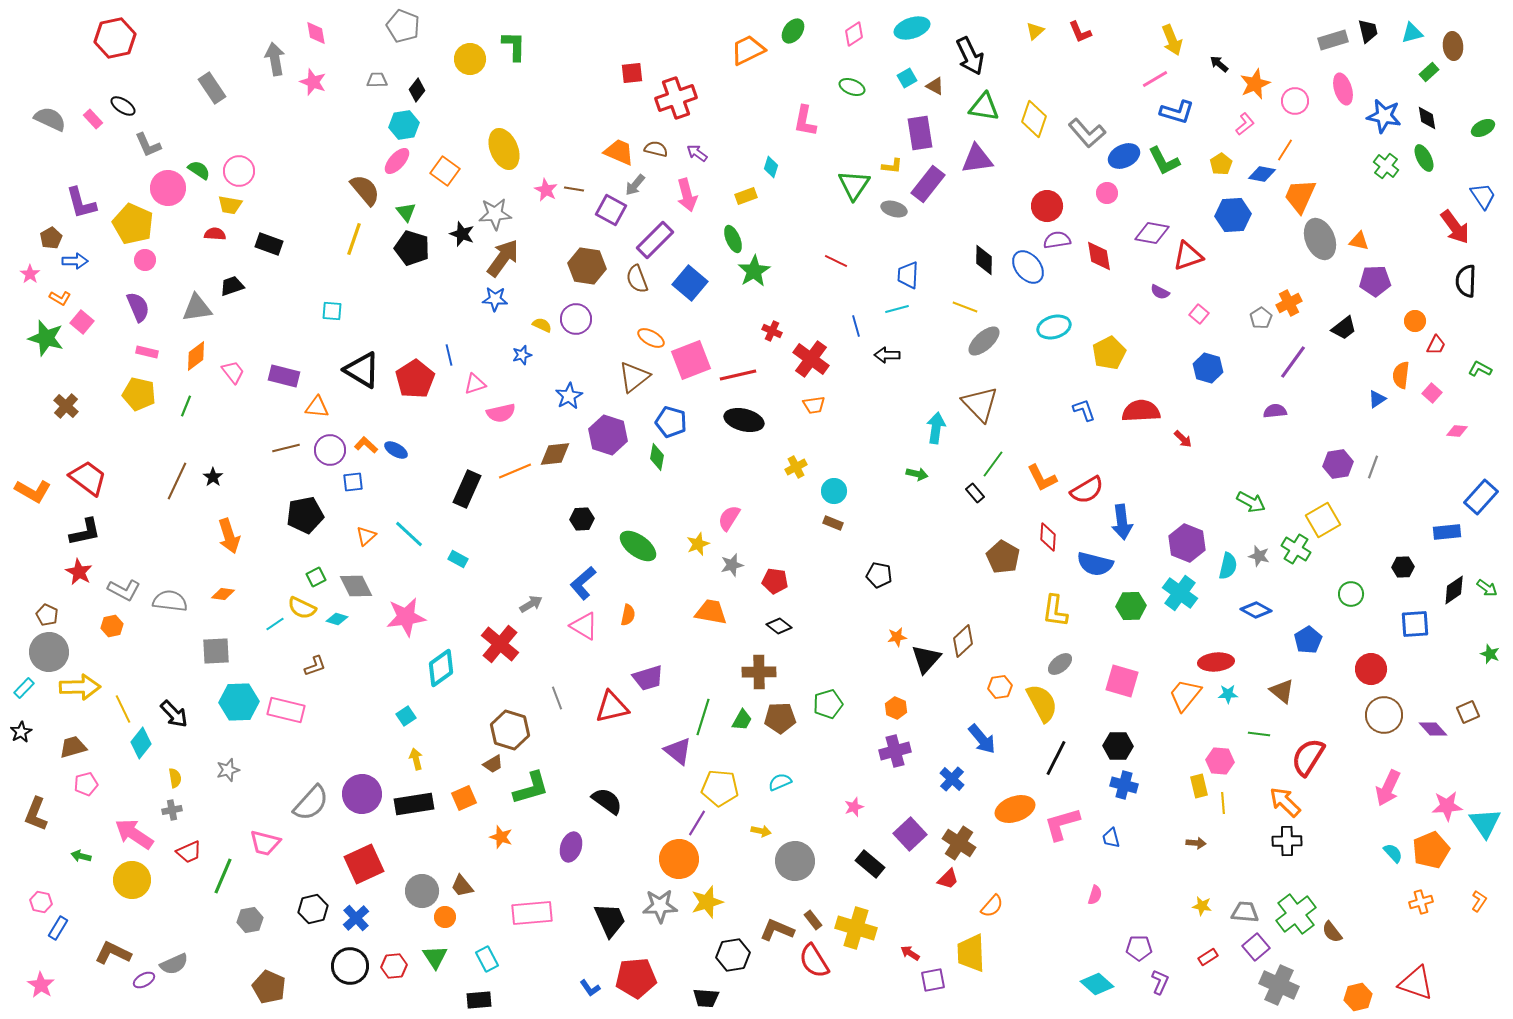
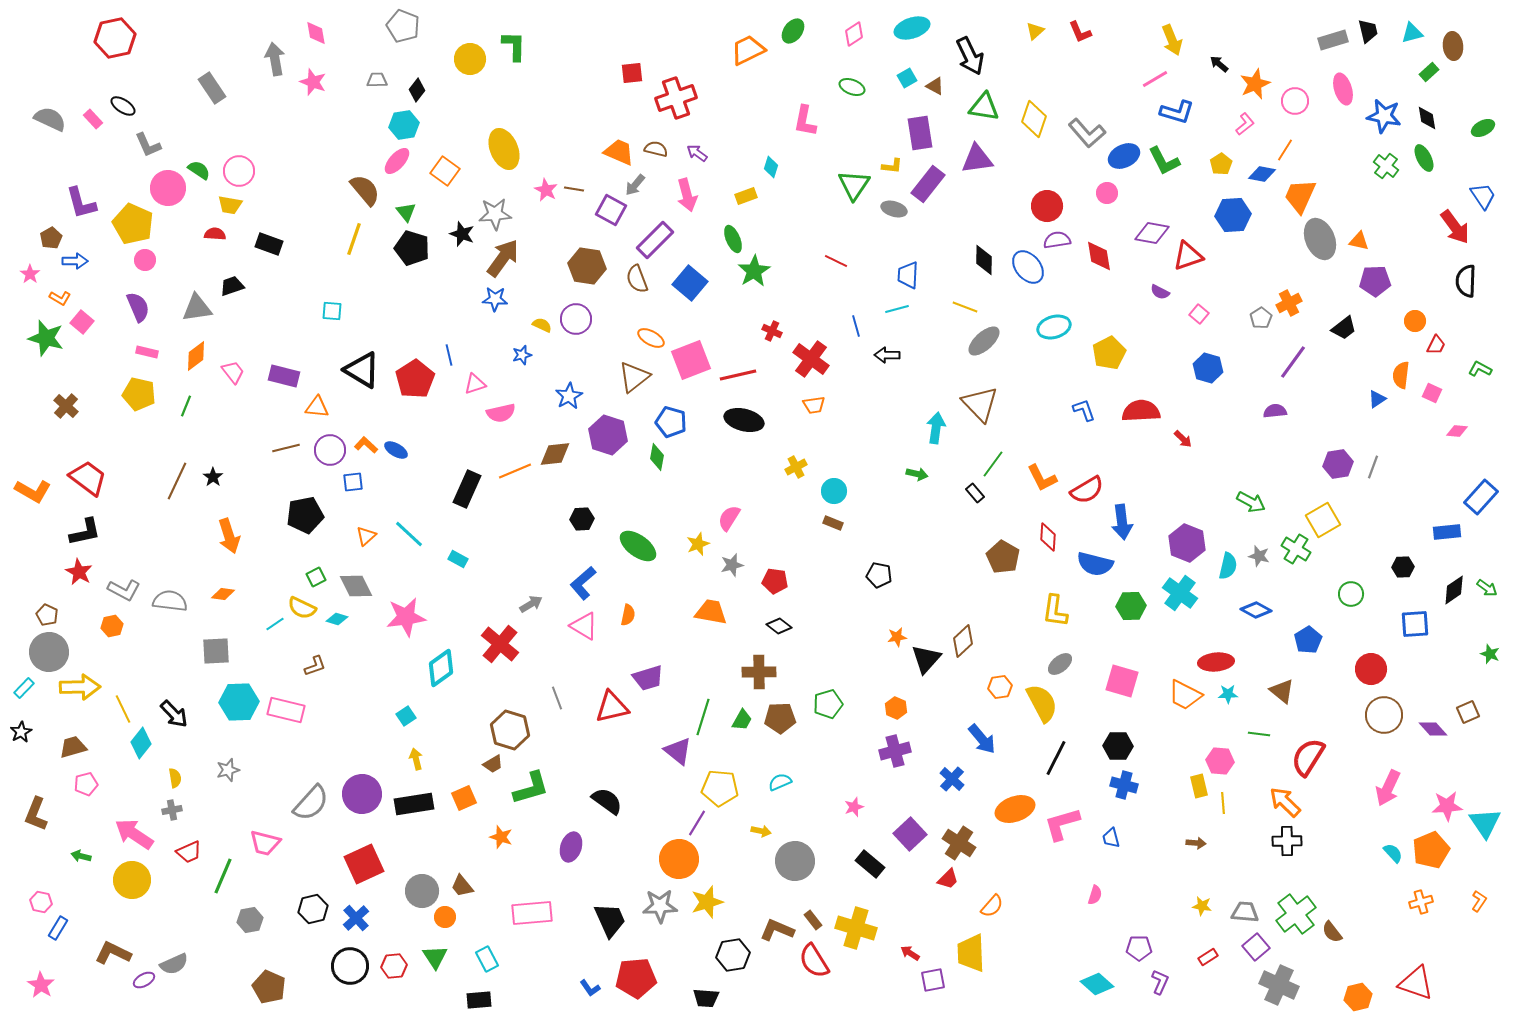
pink square at (1432, 393): rotated 18 degrees counterclockwise
orange trapezoid at (1185, 695): rotated 102 degrees counterclockwise
